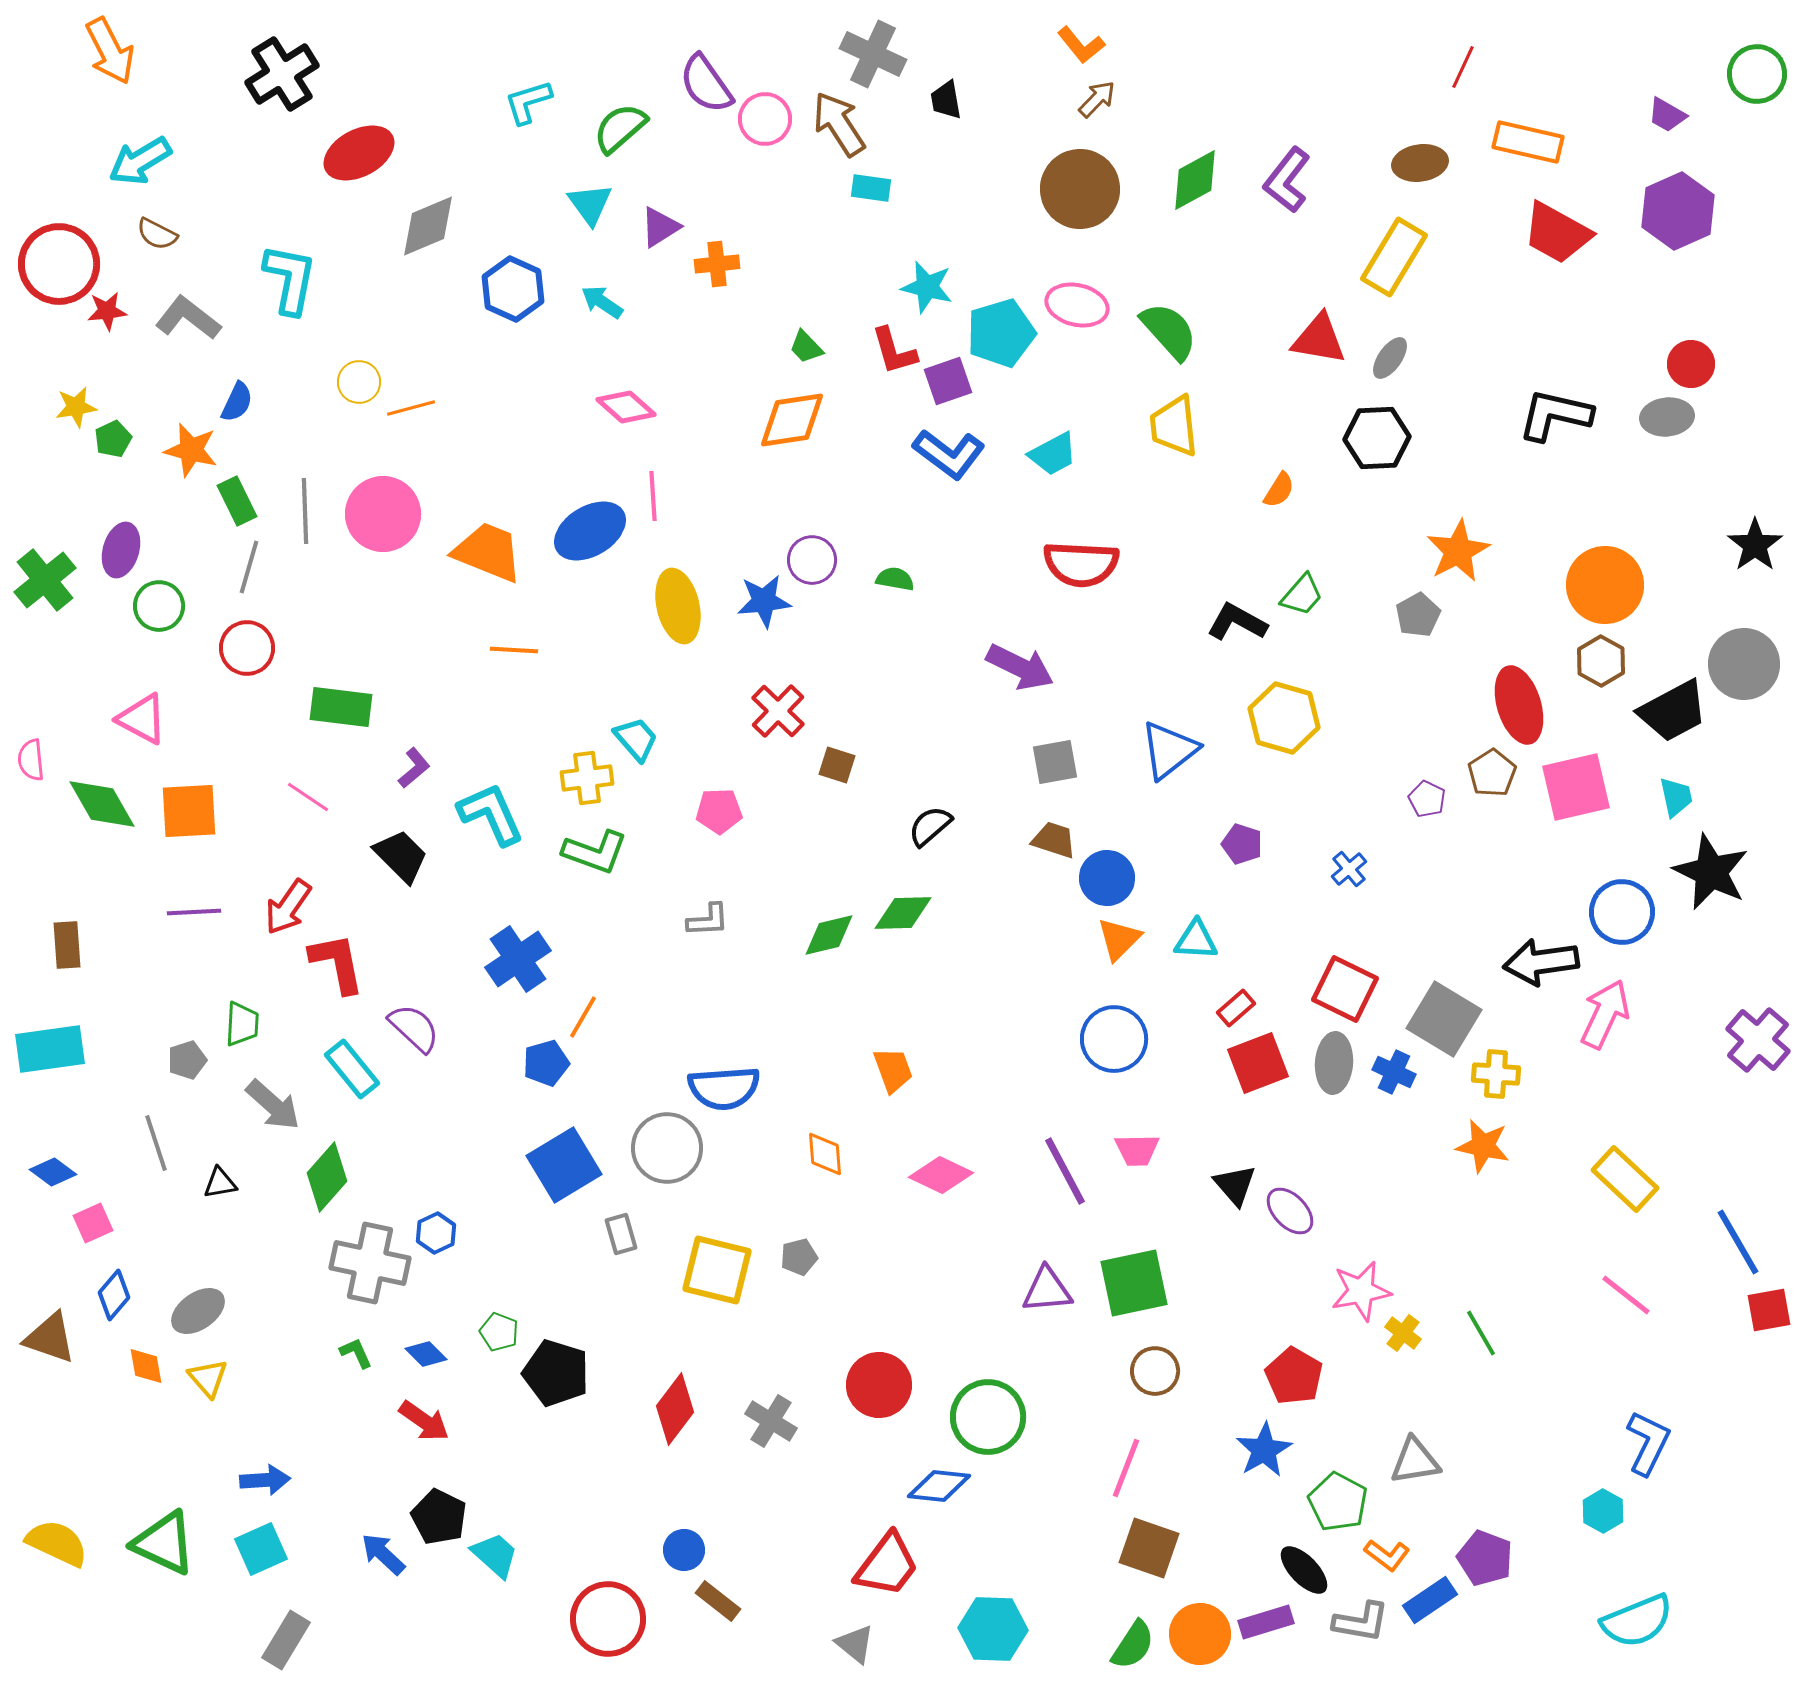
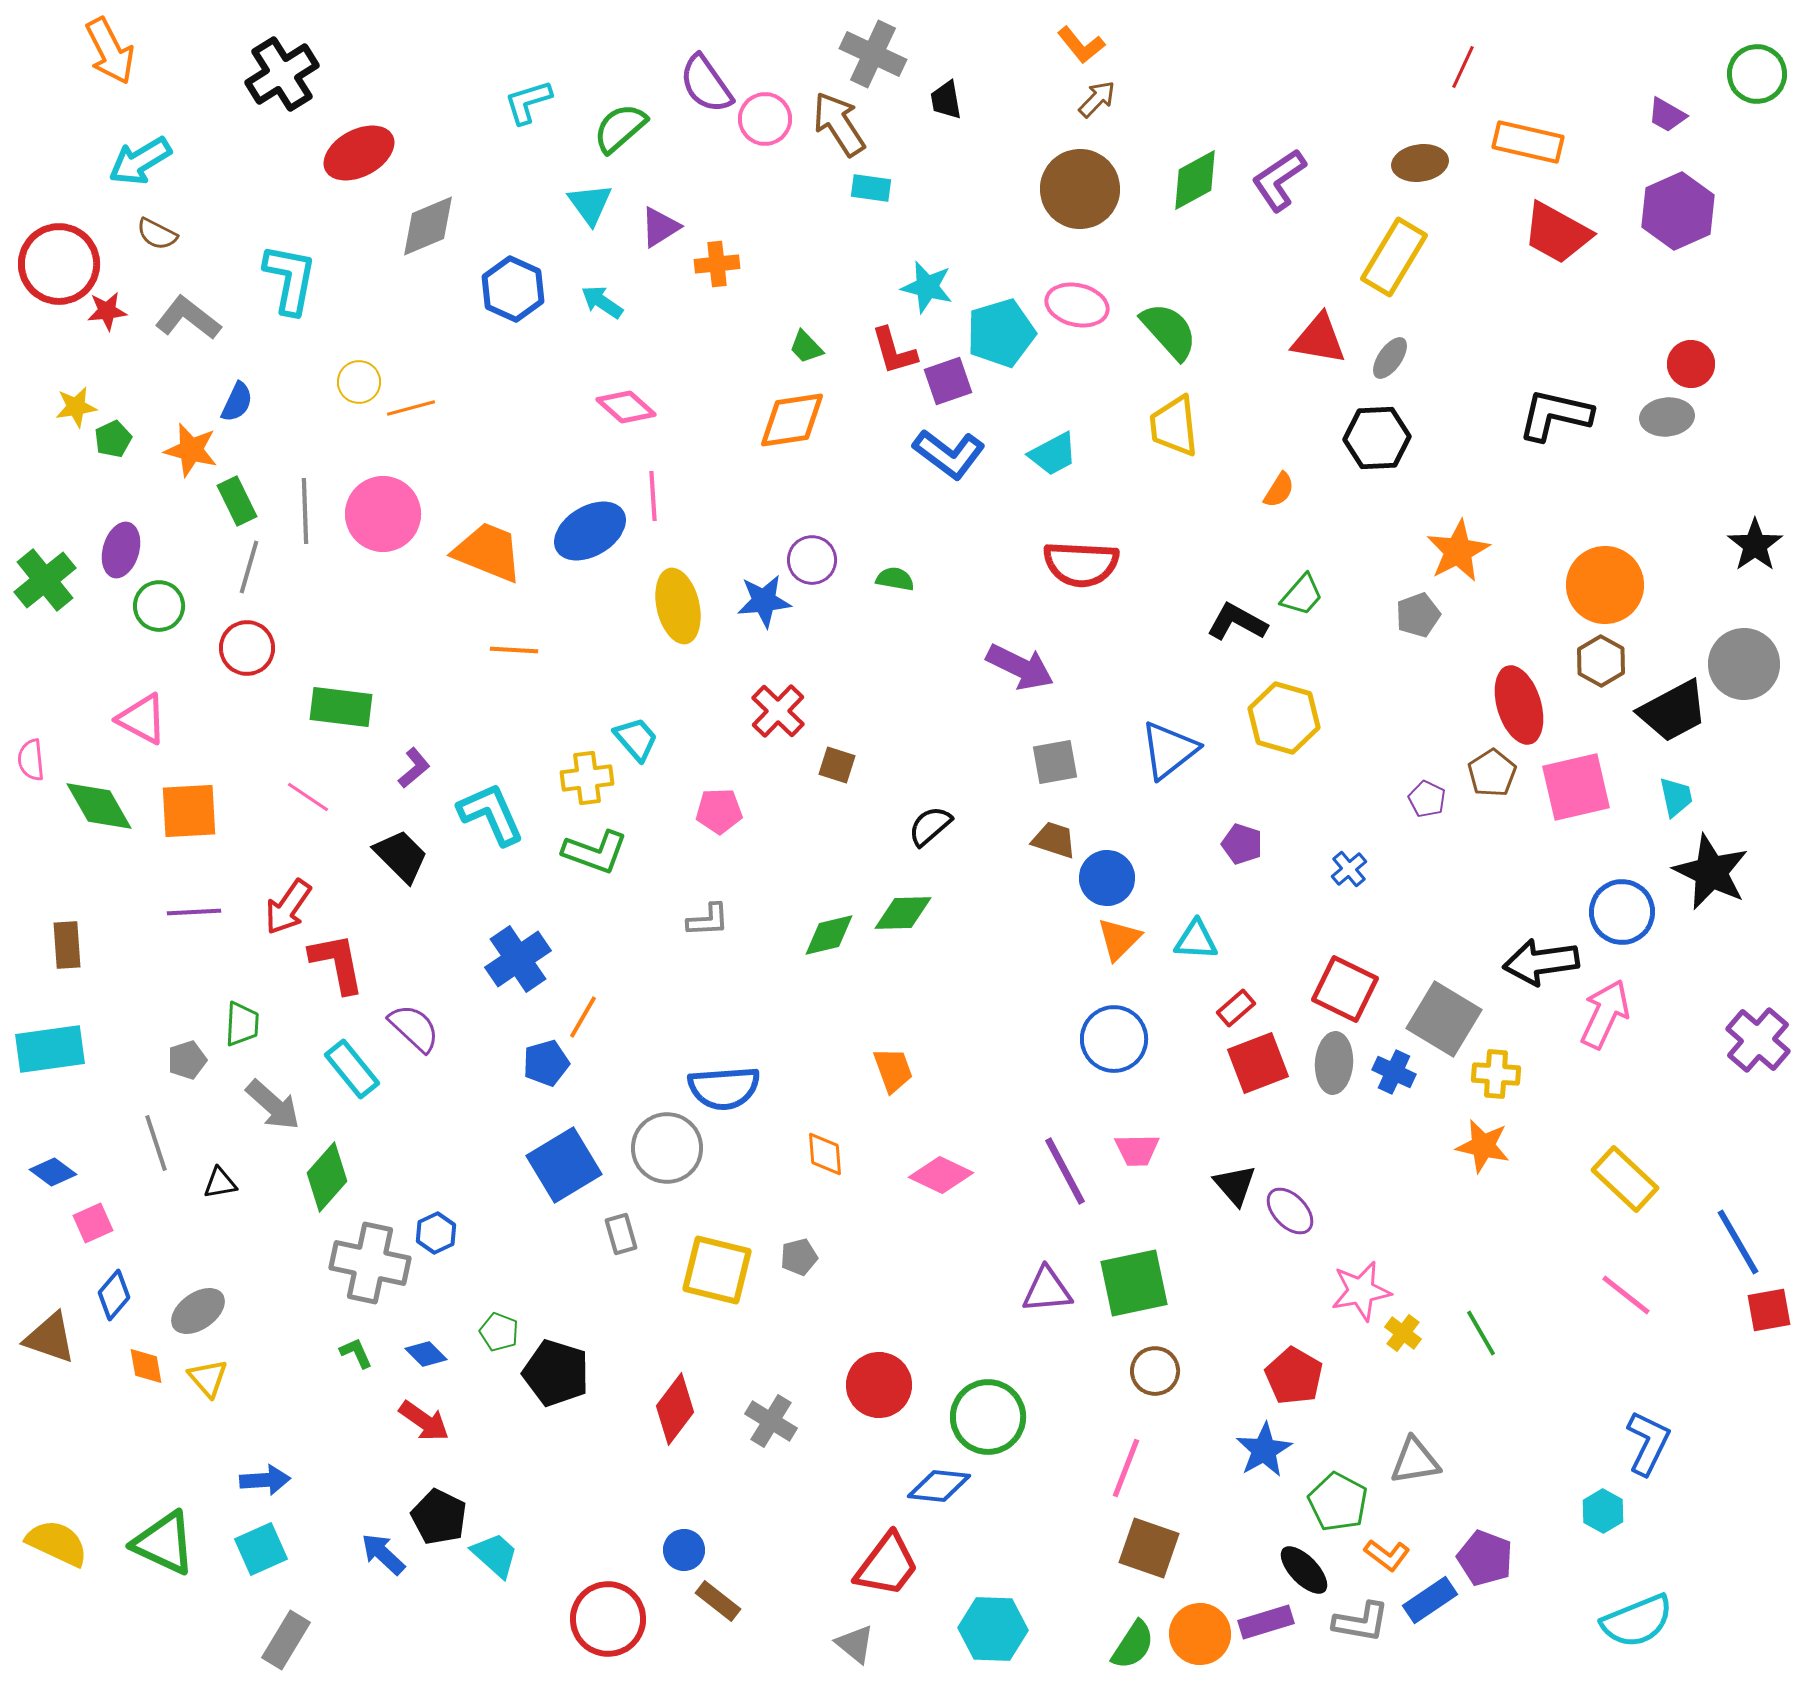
purple L-shape at (1287, 180): moved 8 px left; rotated 18 degrees clockwise
gray pentagon at (1418, 615): rotated 9 degrees clockwise
green diamond at (102, 804): moved 3 px left, 2 px down
